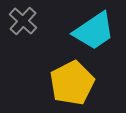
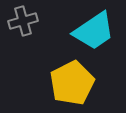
gray cross: rotated 32 degrees clockwise
